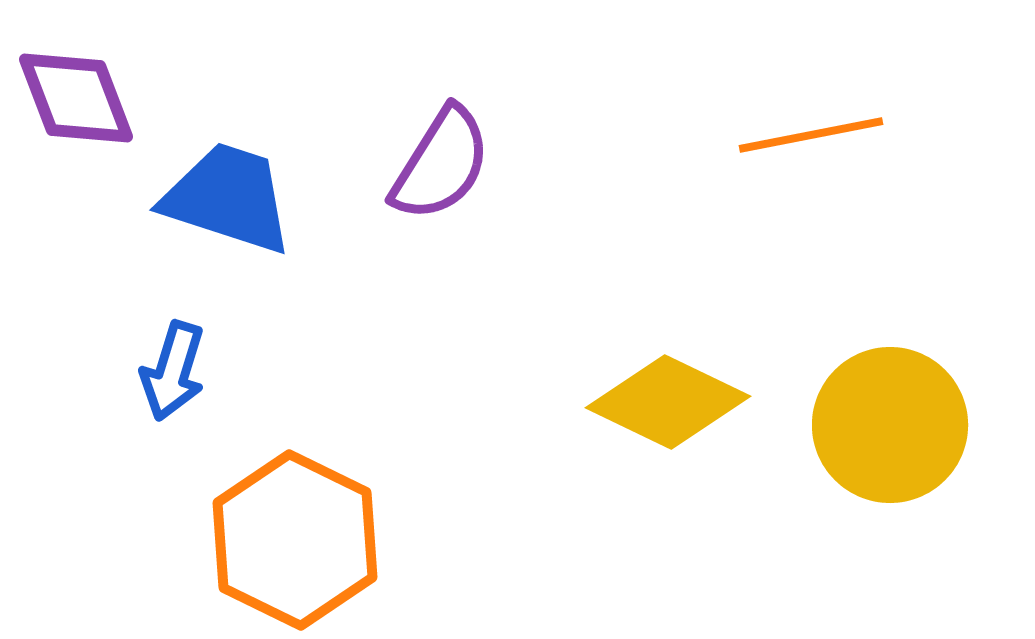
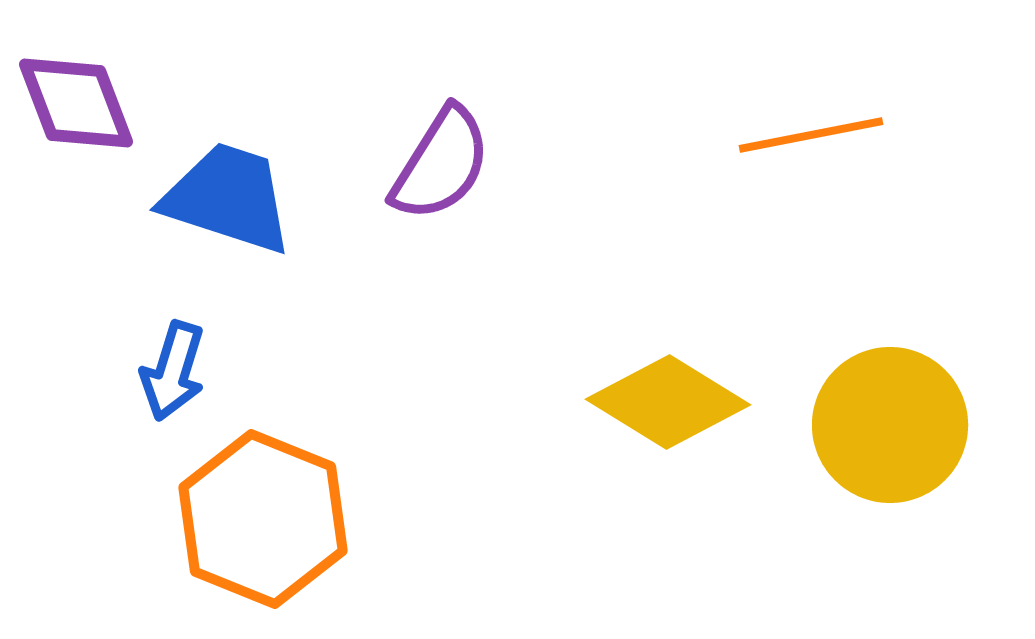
purple diamond: moved 5 px down
yellow diamond: rotated 6 degrees clockwise
orange hexagon: moved 32 px left, 21 px up; rotated 4 degrees counterclockwise
